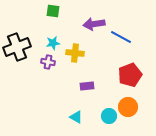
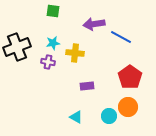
red pentagon: moved 2 px down; rotated 15 degrees counterclockwise
